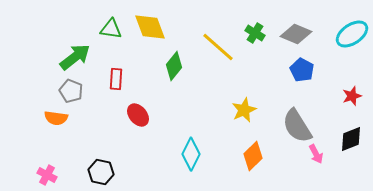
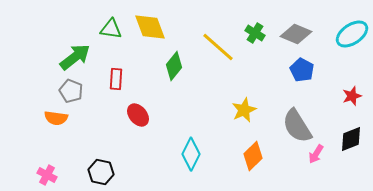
pink arrow: rotated 60 degrees clockwise
